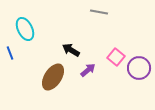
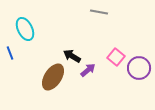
black arrow: moved 1 px right, 6 px down
